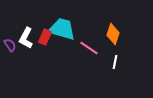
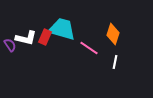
white L-shape: rotated 105 degrees counterclockwise
